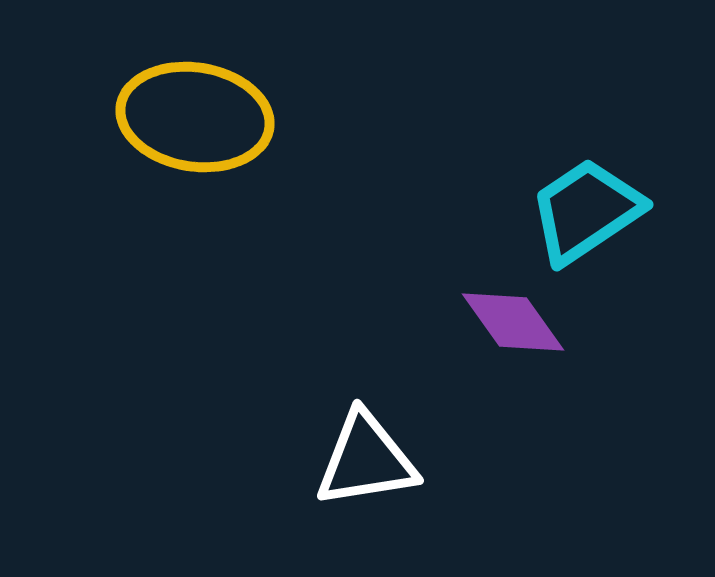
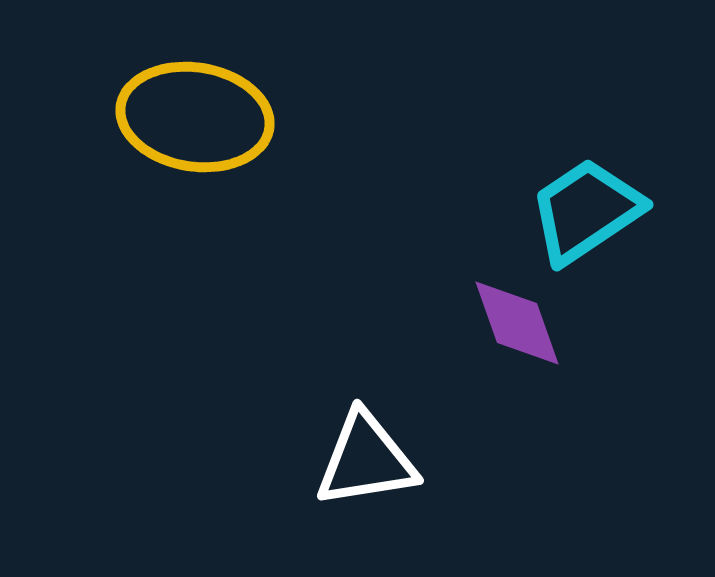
purple diamond: moved 4 px right, 1 px down; rotated 16 degrees clockwise
